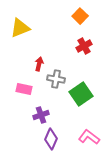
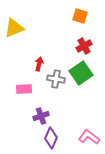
orange square: rotated 28 degrees counterclockwise
yellow triangle: moved 6 px left
pink rectangle: rotated 14 degrees counterclockwise
green square: moved 21 px up
purple cross: moved 1 px down
purple diamond: moved 1 px up
